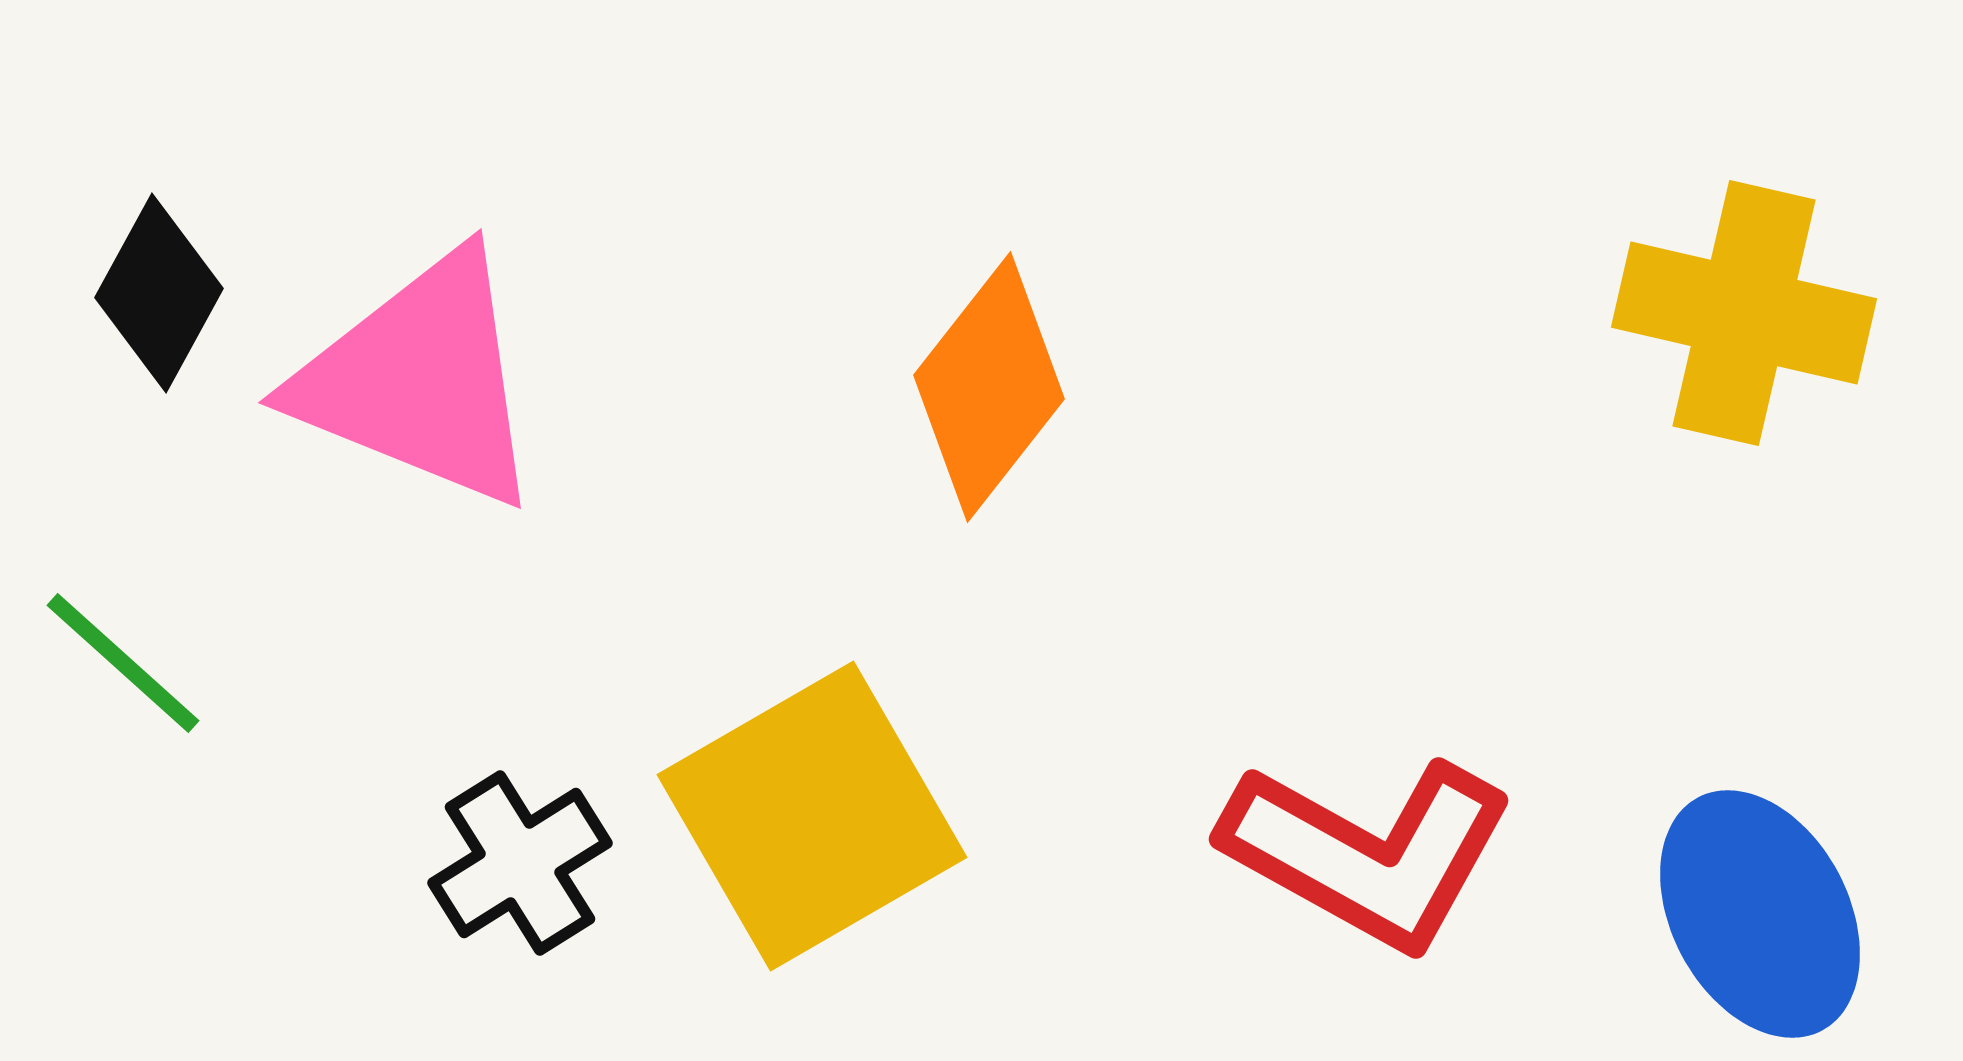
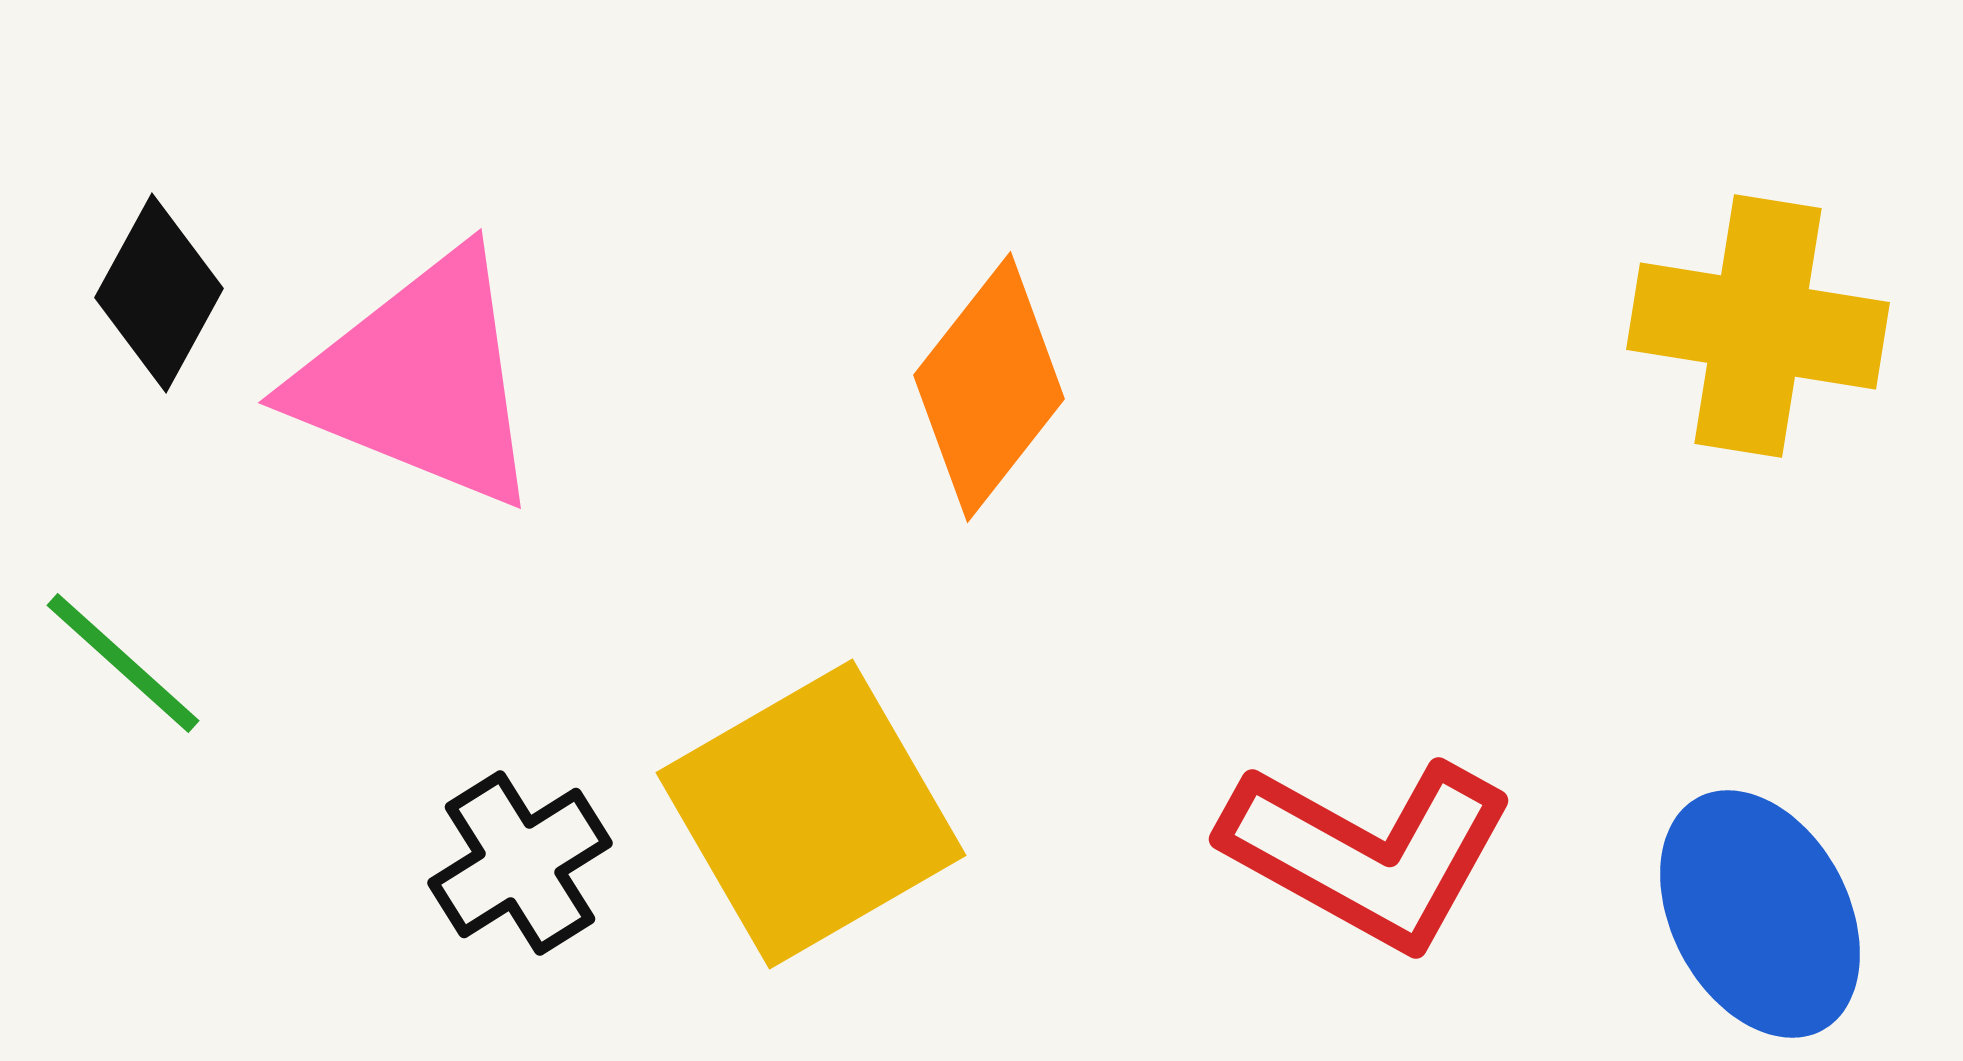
yellow cross: moved 14 px right, 13 px down; rotated 4 degrees counterclockwise
yellow square: moved 1 px left, 2 px up
